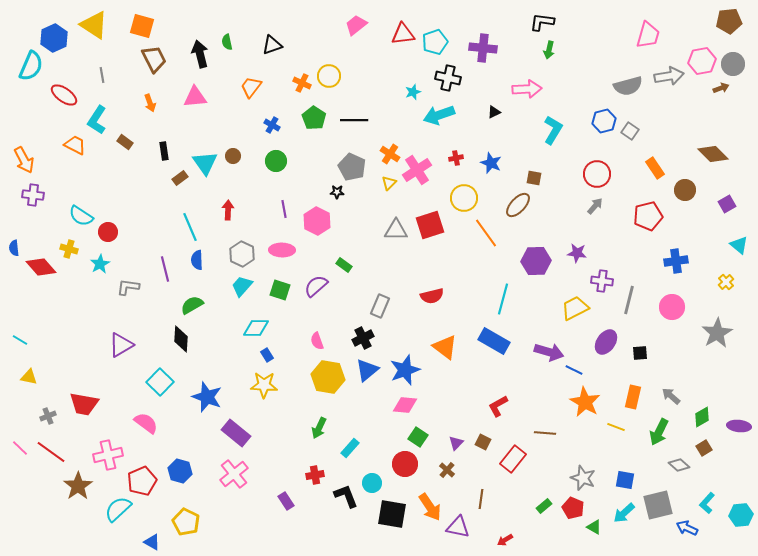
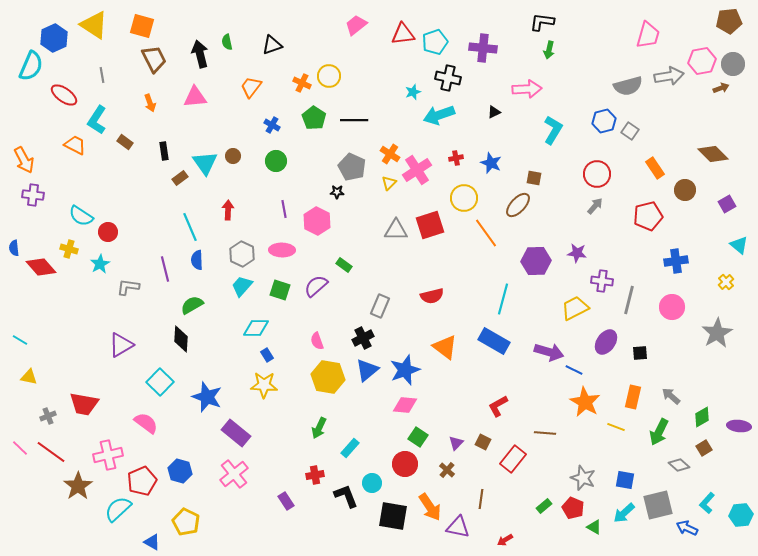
black square at (392, 514): moved 1 px right, 2 px down
